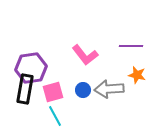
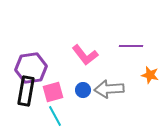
orange star: moved 13 px right
black rectangle: moved 1 px right, 2 px down
